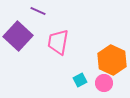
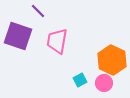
purple line: rotated 21 degrees clockwise
purple square: rotated 24 degrees counterclockwise
pink trapezoid: moved 1 px left, 1 px up
